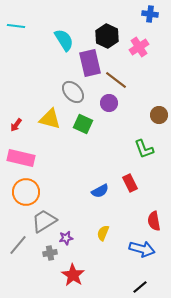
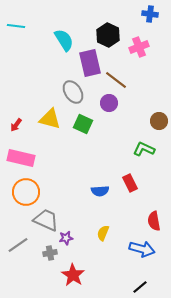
black hexagon: moved 1 px right, 1 px up
pink cross: rotated 12 degrees clockwise
gray ellipse: rotated 10 degrees clockwise
brown circle: moved 6 px down
green L-shape: rotated 135 degrees clockwise
blue semicircle: rotated 24 degrees clockwise
gray trapezoid: moved 2 px right, 1 px up; rotated 56 degrees clockwise
gray line: rotated 15 degrees clockwise
